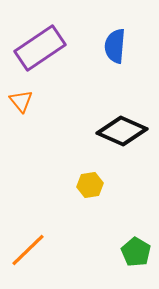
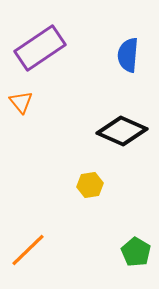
blue semicircle: moved 13 px right, 9 px down
orange triangle: moved 1 px down
